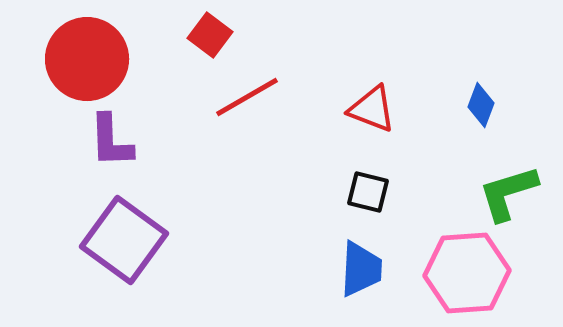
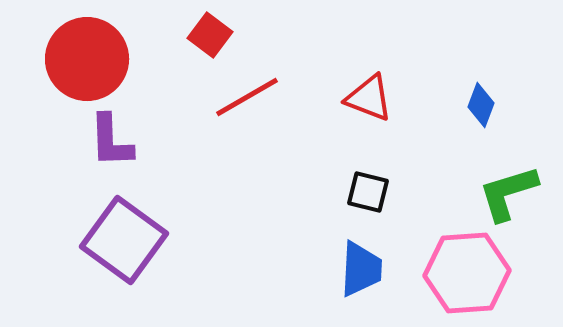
red triangle: moved 3 px left, 11 px up
